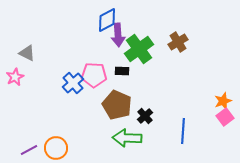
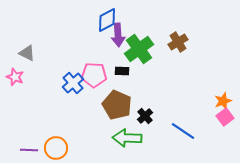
pink star: rotated 24 degrees counterclockwise
blue line: rotated 60 degrees counterclockwise
purple line: rotated 30 degrees clockwise
